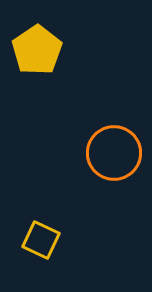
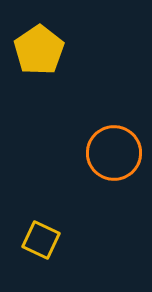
yellow pentagon: moved 2 px right
